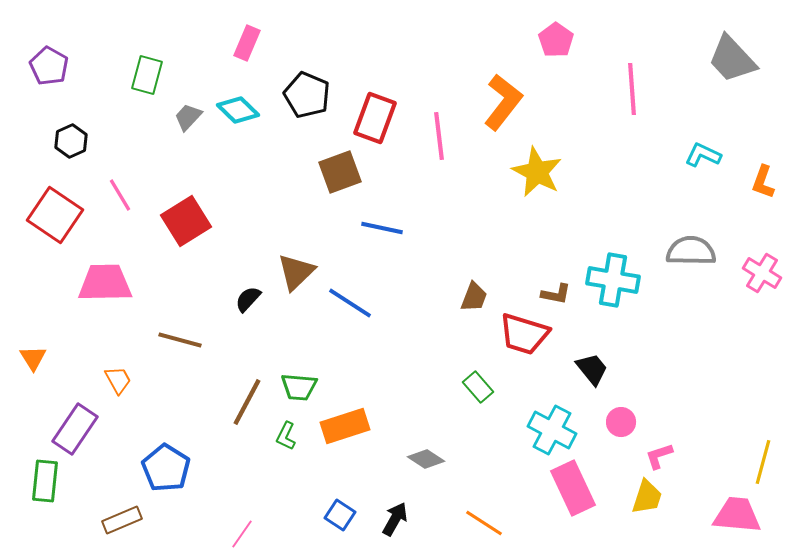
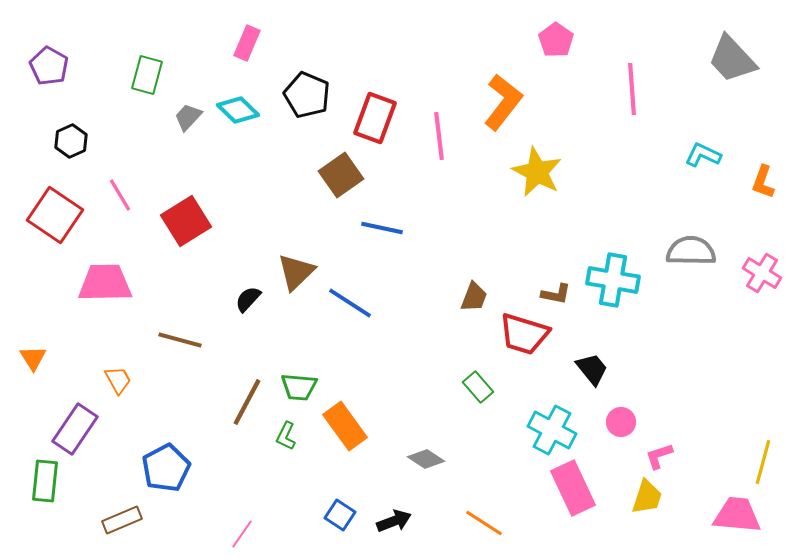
brown square at (340, 172): moved 1 px right, 3 px down; rotated 15 degrees counterclockwise
orange rectangle at (345, 426): rotated 72 degrees clockwise
blue pentagon at (166, 468): rotated 12 degrees clockwise
black arrow at (395, 519): moved 1 px left, 2 px down; rotated 40 degrees clockwise
